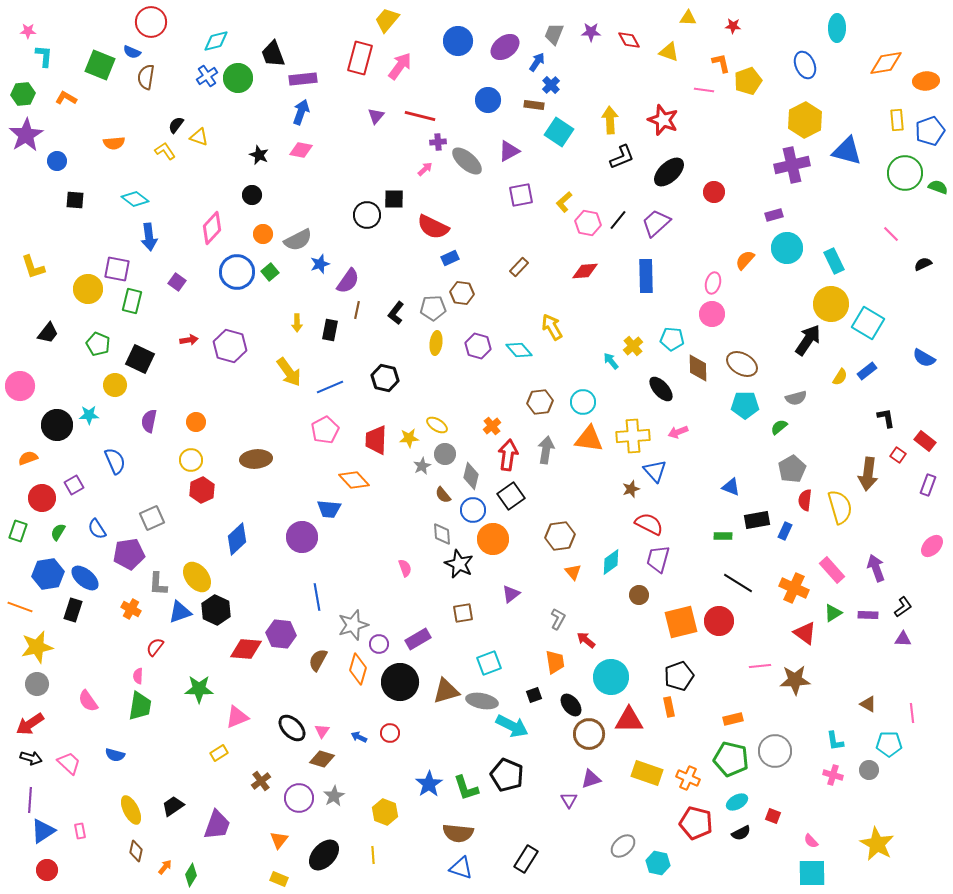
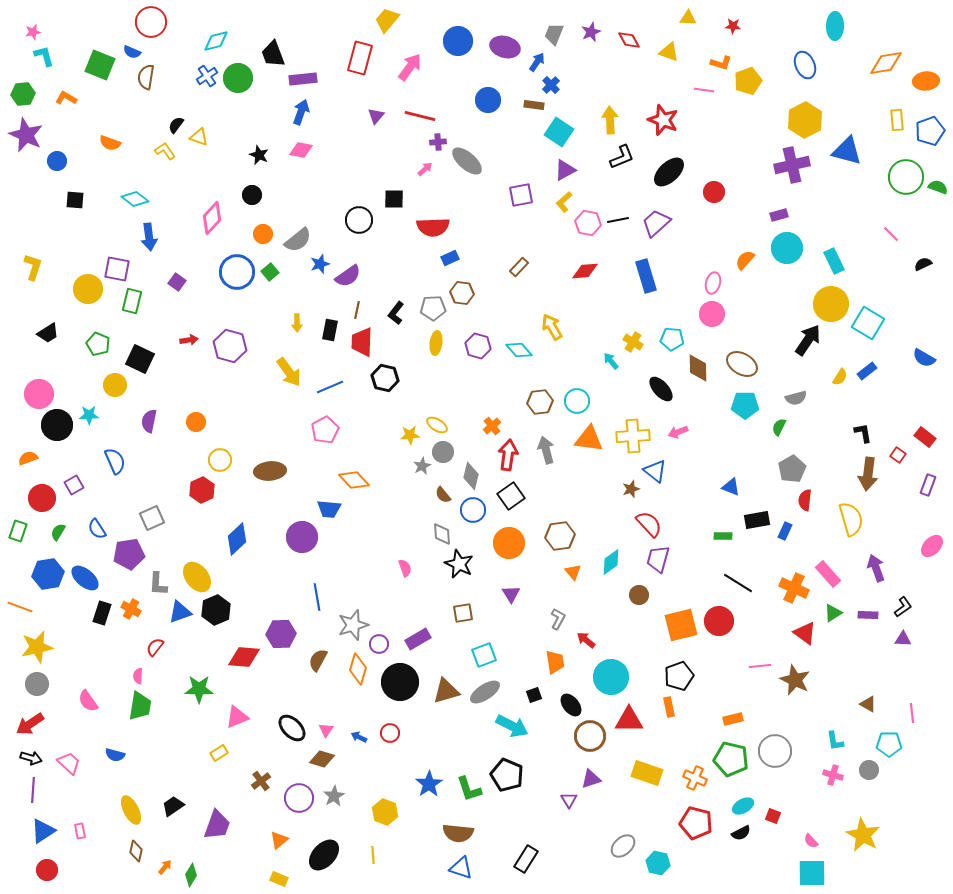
cyan ellipse at (837, 28): moved 2 px left, 2 px up
pink star at (28, 31): moved 5 px right, 1 px down; rotated 14 degrees counterclockwise
purple star at (591, 32): rotated 24 degrees counterclockwise
purple ellipse at (505, 47): rotated 52 degrees clockwise
cyan L-shape at (44, 56): rotated 20 degrees counterclockwise
orange L-shape at (721, 63): rotated 120 degrees clockwise
pink arrow at (400, 66): moved 10 px right, 1 px down
purple star at (26, 135): rotated 16 degrees counterclockwise
orange semicircle at (114, 143): moved 4 px left; rotated 25 degrees clockwise
purple triangle at (509, 151): moved 56 px right, 19 px down
green circle at (905, 173): moved 1 px right, 4 px down
black circle at (367, 215): moved 8 px left, 5 px down
purple rectangle at (774, 215): moved 5 px right
black line at (618, 220): rotated 40 degrees clockwise
red semicircle at (433, 227): rotated 28 degrees counterclockwise
pink diamond at (212, 228): moved 10 px up
gray semicircle at (298, 240): rotated 12 degrees counterclockwise
yellow L-shape at (33, 267): rotated 144 degrees counterclockwise
blue rectangle at (646, 276): rotated 16 degrees counterclockwise
purple semicircle at (348, 281): moved 5 px up; rotated 20 degrees clockwise
black trapezoid at (48, 333): rotated 20 degrees clockwise
yellow cross at (633, 346): moved 4 px up; rotated 18 degrees counterclockwise
pink circle at (20, 386): moved 19 px right, 8 px down
cyan circle at (583, 402): moved 6 px left, 1 px up
black L-shape at (886, 418): moved 23 px left, 15 px down
green semicircle at (779, 427): rotated 24 degrees counterclockwise
yellow star at (409, 438): moved 1 px right, 3 px up
red trapezoid at (376, 440): moved 14 px left, 98 px up
red rectangle at (925, 441): moved 4 px up
gray arrow at (546, 450): rotated 24 degrees counterclockwise
gray circle at (445, 454): moved 2 px left, 2 px up
brown ellipse at (256, 459): moved 14 px right, 12 px down
yellow circle at (191, 460): moved 29 px right
blue triangle at (655, 471): rotated 10 degrees counterclockwise
yellow semicircle at (840, 507): moved 11 px right, 12 px down
red semicircle at (649, 524): rotated 20 degrees clockwise
orange circle at (493, 539): moved 16 px right, 4 px down
pink rectangle at (832, 570): moved 4 px left, 4 px down
purple triangle at (511, 594): rotated 24 degrees counterclockwise
black rectangle at (73, 610): moved 29 px right, 3 px down
black hexagon at (216, 610): rotated 12 degrees clockwise
orange square at (681, 622): moved 3 px down
purple hexagon at (281, 634): rotated 8 degrees counterclockwise
red diamond at (246, 649): moved 2 px left, 8 px down
cyan square at (489, 663): moved 5 px left, 8 px up
brown star at (795, 680): rotated 28 degrees clockwise
gray ellipse at (482, 701): moved 3 px right, 9 px up; rotated 44 degrees counterclockwise
pink triangle at (322, 731): moved 4 px right, 1 px up
brown circle at (589, 734): moved 1 px right, 2 px down
orange cross at (688, 778): moved 7 px right
green L-shape at (466, 788): moved 3 px right, 1 px down
purple line at (30, 800): moved 3 px right, 10 px up
cyan ellipse at (737, 802): moved 6 px right, 4 px down
orange triangle at (279, 840): rotated 12 degrees clockwise
yellow star at (877, 844): moved 14 px left, 9 px up
